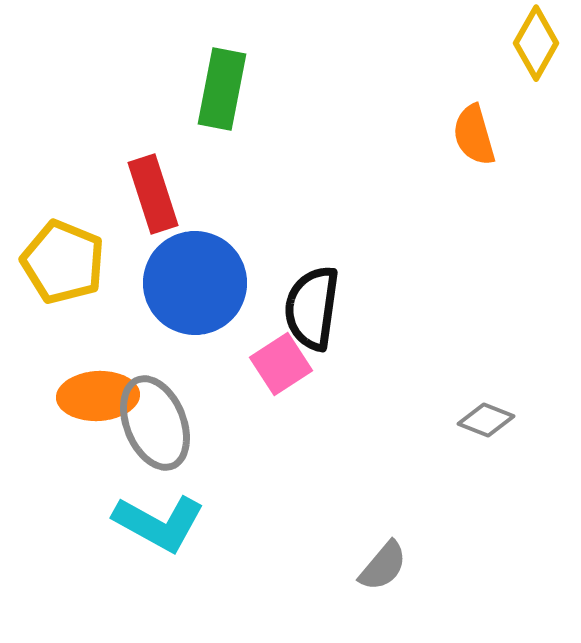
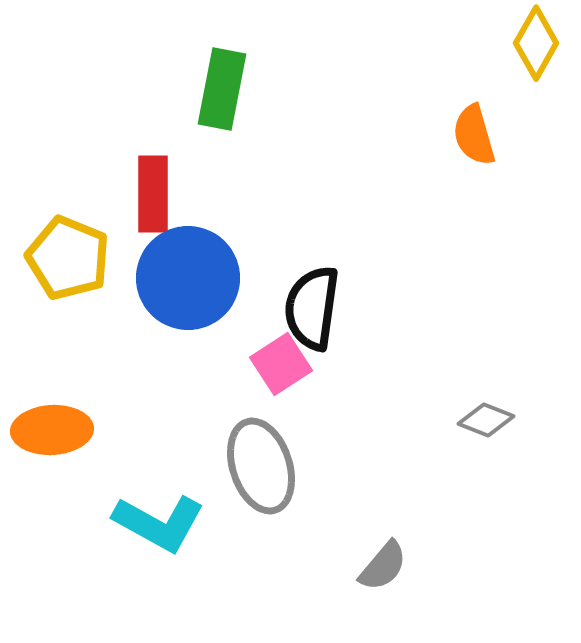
red rectangle: rotated 18 degrees clockwise
yellow pentagon: moved 5 px right, 4 px up
blue circle: moved 7 px left, 5 px up
orange ellipse: moved 46 px left, 34 px down
gray ellipse: moved 106 px right, 43 px down; rotated 4 degrees clockwise
